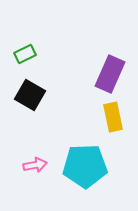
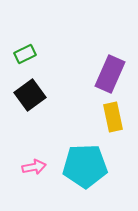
black square: rotated 24 degrees clockwise
pink arrow: moved 1 px left, 2 px down
